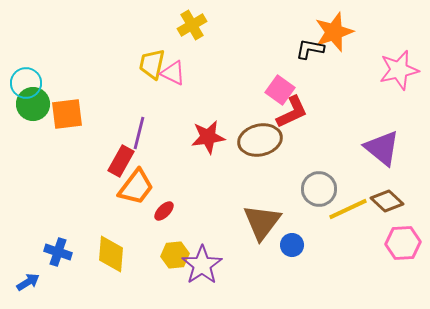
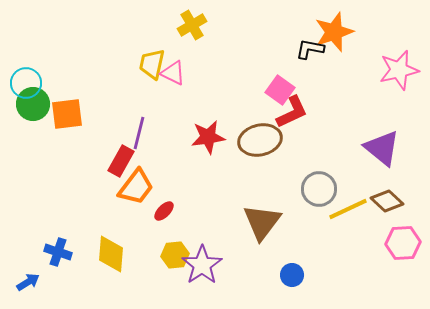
blue circle: moved 30 px down
